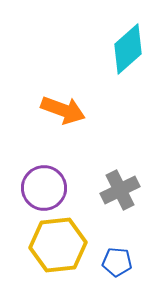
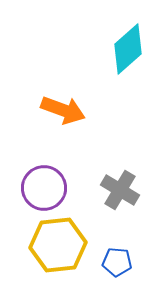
gray cross: rotated 33 degrees counterclockwise
